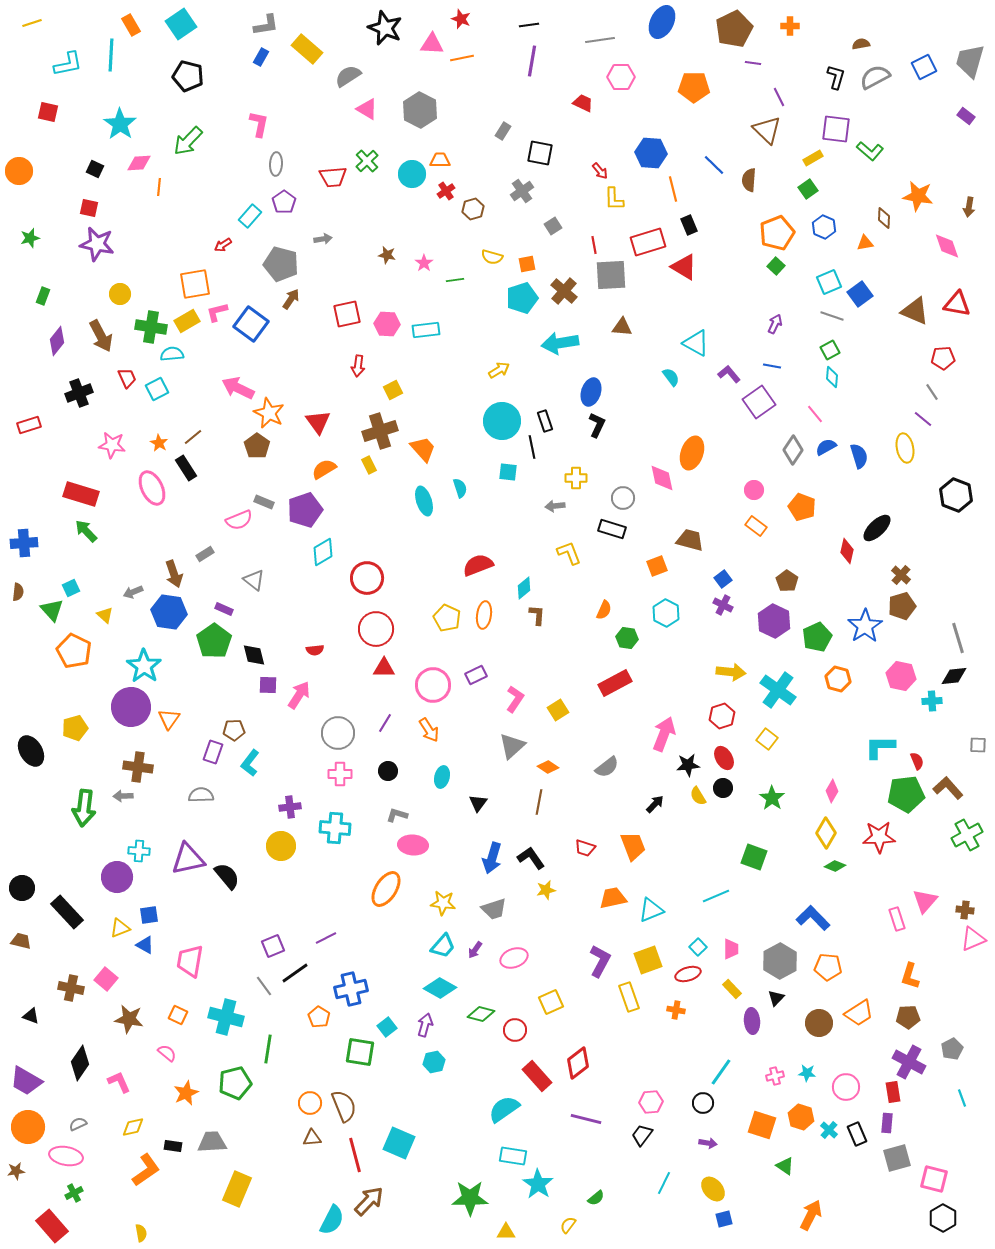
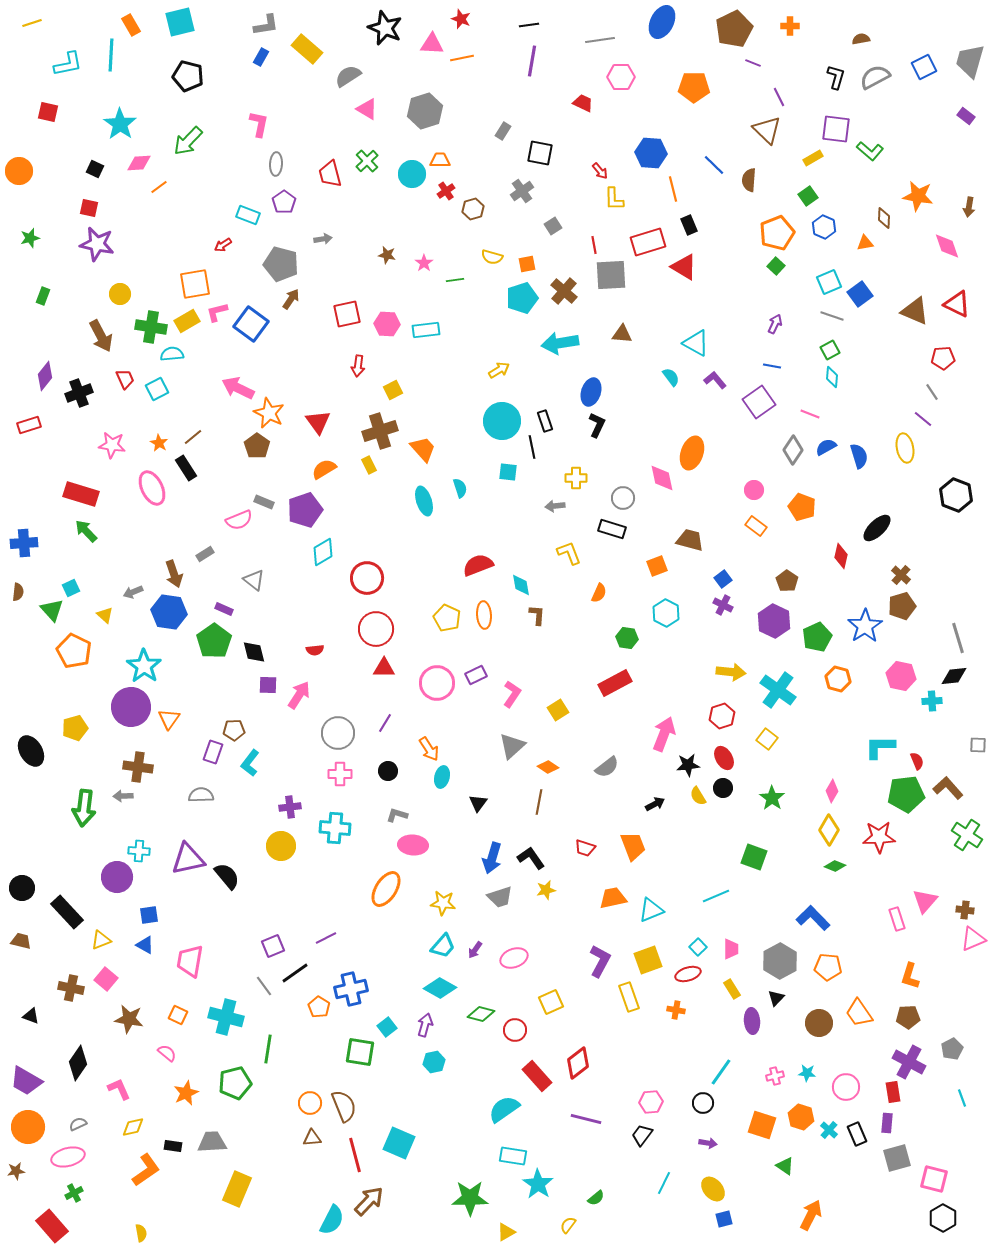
cyan square at (181, 24): moved 1 px left, 2 px up; rotated 20 degrees clockwise
brown semicircle at (861, 44): moved 5 px up
purple line at (753, 63): rotated 14 degrees clockwise
gray hexagon at (420, 110): moved 5 px right, 1 px down; rotated 16 degrees clockwise
red trapezoid at (333, 177): moved 3 px left, 3 px up; rotated 80 degrees clockwise
orange line at (159, 187): rotated 48 degrees clockwise
green square at (808, 189): moved 7 px down
cyan rectangle at (250, 216): moved 2 px left, 1 px up; rotated 70 degrees clockwise
red triangle at (957, 304): rotated 16 degrees clockwise
brown triangle at (622, 327): moved 7 px down
purple diamond at (57, 341): moved 12 px left, 35 px down
purple L-shape at (729, 374): moved 14 px left, 6 px down
red trapezoid at (127, 378): moved 2 px left, 1 px down
pink line at (815, 414): moved 5 px left; rotated 30 degrees counterclockwise
red diamond at (847, 551): moved 6 px left, 5 px down
cyan diamond at (524, 588): moved 3 px left, 3 px up; rotated 60 degrees counterclockwise
orange semicircle at (604, 610): moved 5 px left, 17 px up
orange ellipse at (484, 615): rotated 12 degrees counterclockwise
black diamond at (254, 655): moved 3 px up
pink circle at (433, 685): moved 4 px right, 2 px up
pink L-shape at (515, 699): moved 3 px left, 5 px up
orange arrow at (429, 730): moved 19 px down
black arrow at (655, 804): rotated 18 degrees clockwise
yellow diamond at (826, 833): moved 3 px right, 3 px up
green cross at (967, 835): rotated 28 degrees counterclockwise
gray trapezoid at (494, 909): moved 6 px right, 12 px up
yellow triangle at (120, 928): moved 19 px left, 12 px down
yellow rectangle at (732, 989): rotated 12 degrees clockwise
orange trapezoid at (859, 1013): rotated 88 degrees clockwise
orange pentagon at (319, 1017): moved 10 px up
black diamond at (80, 1063): moved 2 px left
pink L-shape at (119, 1082): moved 7 px down
pink ellipse at (66, 1156): moved 2 px right, 1 px down; rotated 24 degrees counterclockwise
yellow triangle at (506, 1232): rotated 30 degrees counterclockwise
